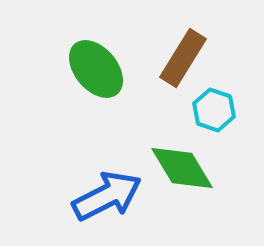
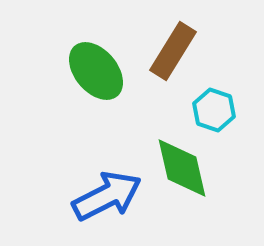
brown rectangle: moved 10 px left, 7 px up
green ellipse: moved 2 px down
green diamond: rotated 18 degrees clockwise
